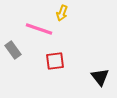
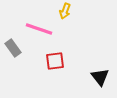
yellow arrow: moved 3 px right, 2 px up
gray rectangle: moved 2 px up
